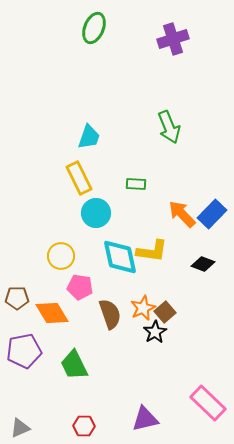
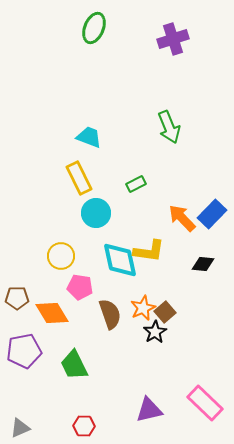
cyan trapezoid: rotated 88 degrees counterclockwise
green rectangle: rotated 30 degrees counterclockwise
orange arrow: moved 4 px down
yellow L-shape: moved 3 px left
cyan diamond: moved 3 px down
black diamond: rotated 15 degrees counterclockwise
pink rectangle: moved 3 px left
purple triangle: moved 4 px right, 9 px up
